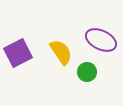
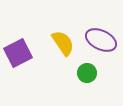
yellow semicircle: moved 2 px right, 9 px up
green circle: moved 1 px down
